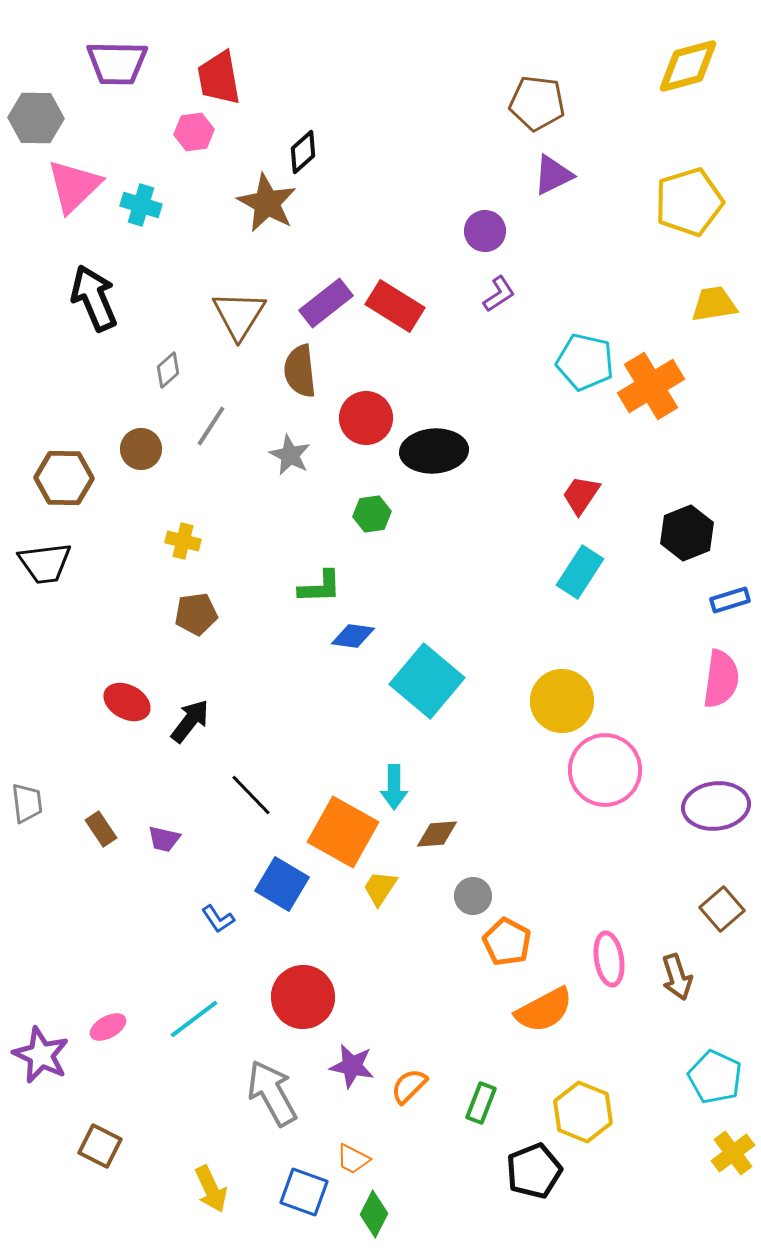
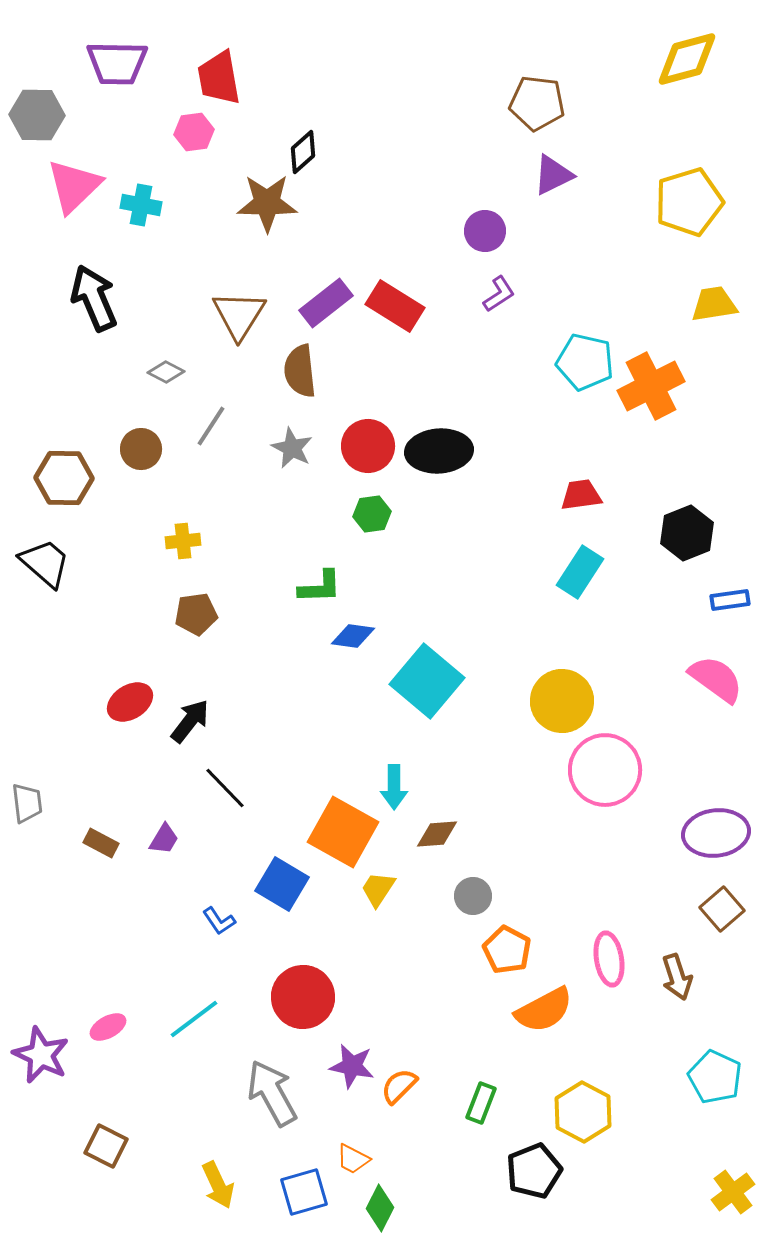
yellow diamond at (688, 66): moved 1 px left, 7 px up
gray hexagon at (36, 118): moved 1 px right, 3 px up
brown star at (267, 203): rotated 28 degrees counterclockwise
cyan cross at (141, 205): rotated 6 degrees counterclockwise
gray diamond at (168, 370): moved 2 px left, 2 px down; rotated 69 degrees clockwise
orange cross at (651, 386): rotated 4 degrees clockwise
red circle at (366, 418): moved 2 px right, 28 px down
black ellipse at (434, 451): moved 5 px right
gray star at (290, 455): moved 2 px right, 7 px up
red trapezoid at (581, 495): rotated 48 degrees clockwise
yellow cross at (183, 541): rotated 20 degrees counterclockwise
black trapezoid at (45, 563): rotated 132 degrees counterclockwise
blue rectangle at (730, 600): rotated 9 degrees clockwise
pink semicircle at (721, 679): moved 5 px left; rotated 62 degrees counterclockwise
red ellipse at (127, 702): moved 3 px right; rotated 60 degrees counterclockwise
black line at (251, 795): moved 26 px left, 7 px up
purple ellipse at (716, 806): moved 27 px down
brown rectangle at (101, 829): moved 14 px down; rotated 28 degrees counterclockwise
purple trapezoid at (164, 839): rotated 72 degrees counterclockwise
yellow trapezoid at (380, 888): moved 2 px left, 1 px down
blue L-shape at (218, 919): moved 1 px right, 2 px down
orange pentagon at (507, 942): moved 8 px down
orange semicircle at (409, 1086): moved 10 px left
yellow hexagon at (583, 1112): rotated 6 degrees clockwise
brown square at (100, 1146): moved 6 px right
yellow cross at (733, 1153): moved 39 px down
yellow arrow at (211, 1189): moved 7 px right, 4 px up
blue square at (304, 1192): rotated 36 degrees counterclockwise
green diamond at (374, 1214): moved 6 px right, 6 px up
